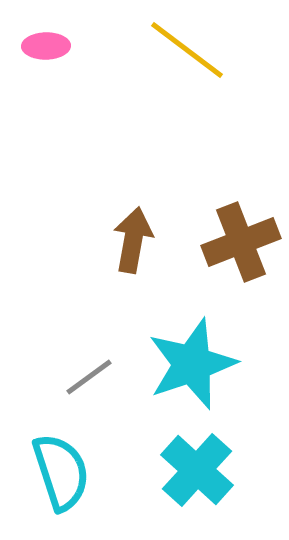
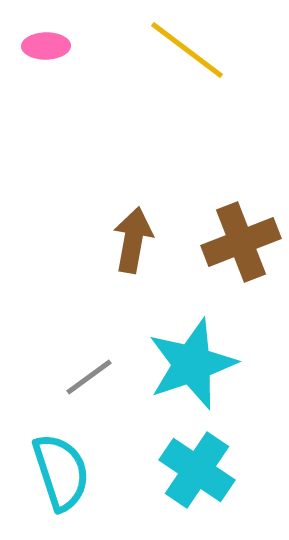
cyan cross: rotated 8 degrees counterclockwise
